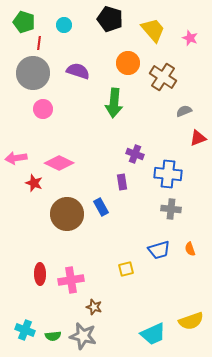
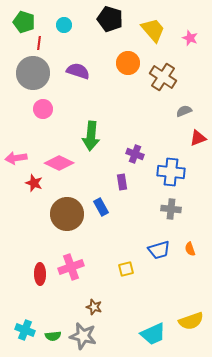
green arrow: moved 23 px left, 33 px down
blue cross: moved 3 px right, 2 px up
pink cross: moved 13 px up; rotated 10 degrees counterclockwise
